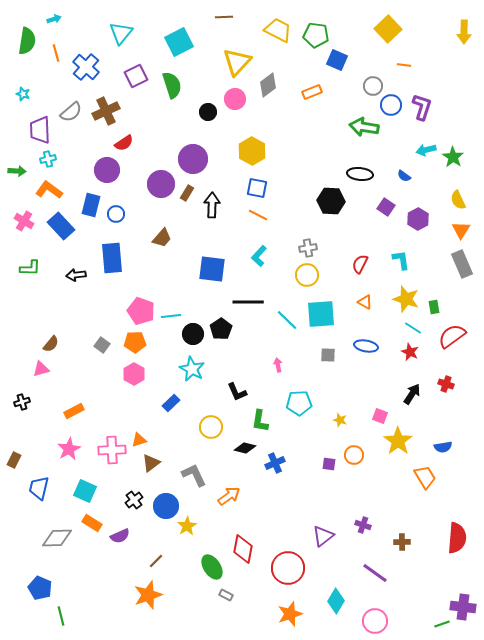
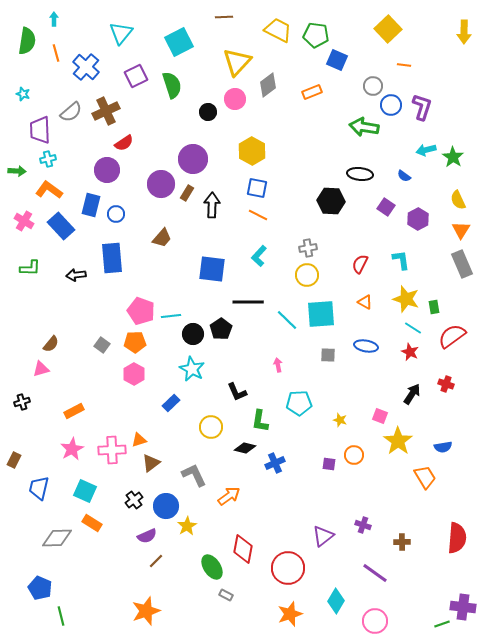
cyan arrow at (54, 19): rotated 72 degrees counterclockwise
pink star at (69, 449): moved 3 px right
purple semicircle at (120, 536): moved 27 px right
orange star at (148, 595): moved 2 px left, 16 px down
